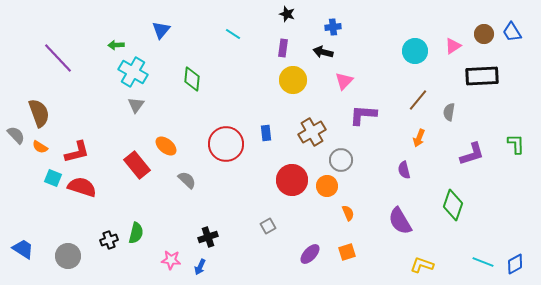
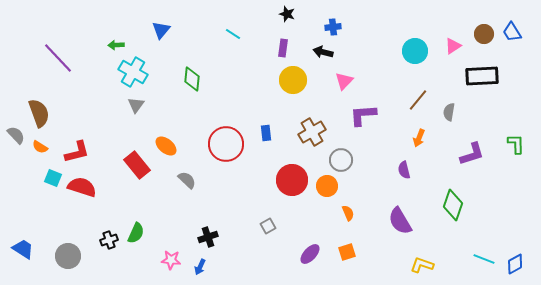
purple L-shape at (363, 115): rotated 8 degrees counterclockwise
green semicircle at (136, 233): rotated 10 degrees clockwise
cyan line at (483, 262): moved 1 px right, 3 px up
